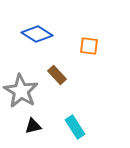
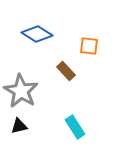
brown rectangle: moved 9 px right, 4 px up
black triangle: moved 14 px left
